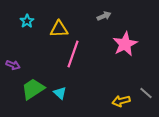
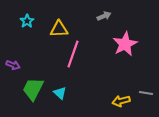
green trapezoid: rotated 30 degrees counterclockwise
gray line: rotated 32 degrees counterclockwise
